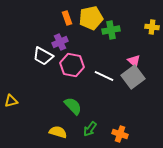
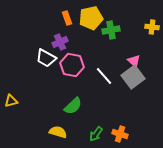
white trapezoid: moved 3 px right, 2 px down
white line: rotated 24 degrees clockwise
green semicircle: rotated 90 degrees clockwise
green arrow: moved 6 px right, 5 px down
